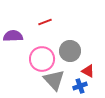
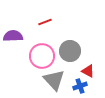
pink circle: moved 3 px up
